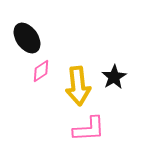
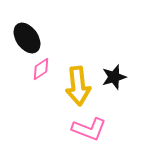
pink diamond: moved 2 px up
black star: rotated 15 degrees clockwise
pink L-shape: rotated 24 degrees clockwise
